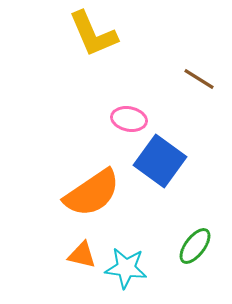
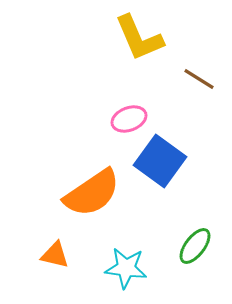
yellow L-shape: moved 46 px right, 4 px down
pink ellipse: rotated 32 degrees counterclockwise
orange triangle: moved 27 px left
